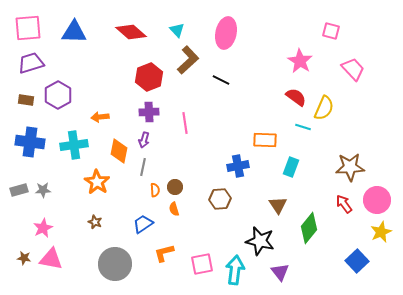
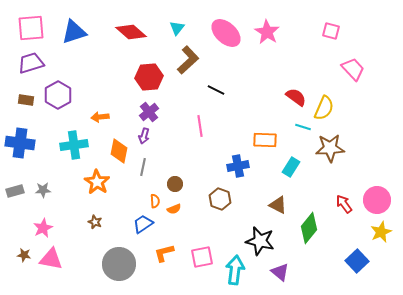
pink square at (28, 28): moved 3 px right
cyan triangle at (177, 30): moved 2 px up; rotated 21 degrees clockwise
blue triangle at (74, 32): rotated 20 degrees counterclockwise
pink ellipse at (226, 33): rotated 60 degrees counterclockwise
pink star at (300, 61): moved 33 px left, 29 px up
red hexagon at (149, 77): rotated 16 degrees clockwise
black line at (221, 80): moved 5 px left, 10 px down
purple cross at (149, 112): rotated 36 degrees counterclockwise
pink line at (185, 123): moved 15 px right, 3 px down
purple arrow at (144, 140): moved 4 px up
blue cross at (30, 142): moved 10 px left, 1 px down
cyan rectangle at (291, 167): rotated 12 degrees clockwise
brown star at (350, 167): moved 20 px left, 19 px up
brown circle at (175, 187): moved 3 px up
gray rectangle at (19, 190): moved 4 px left, 1 px down
orange semicircle at (155, 190): moved 11 px down
brown hexagon at (220, 199): rotated 25 degrees clockwise
brown triangle at (278, 205): rotated 30 degrees counterclockwise
orange semicircle at (174, 209): rotated 96 degrees counterclockwise
brown star at (24, 258): moved 3 px up
gray circle at (115, 264): moved 4 px right
pink square at (202, 264): moved 7 px up
purple triangle at (280, 272): rotated 12 degrees counterclockwise
